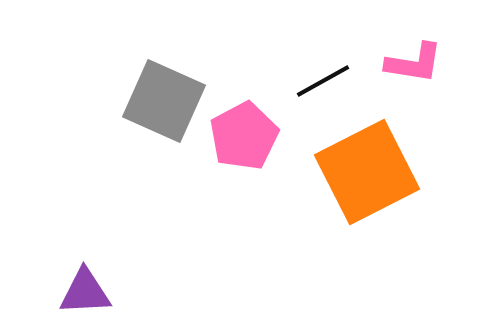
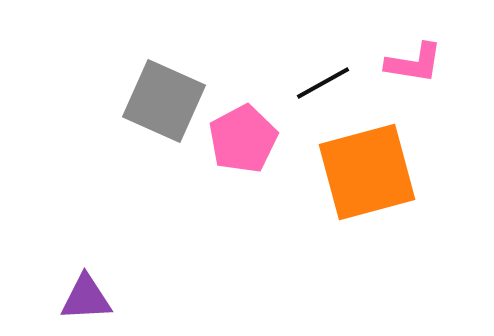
black line: moved 2 px down
pink pentagon: moved 1 px left, 3 px down
orange square: rotated 12 degrees clockwise
purple triangle: moved 1 px right, 6 px down
